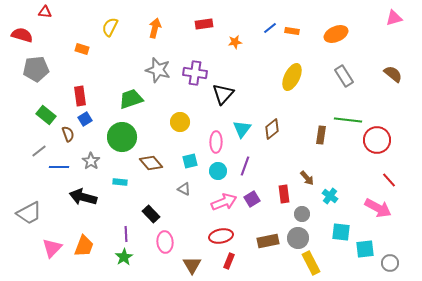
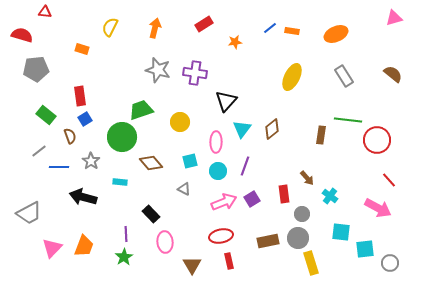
red rectangle at (204, 24): rotated 24 degrees counterclockwise
black triangle at (223, 94): moved 3 px right, 7 px down
green trapezoid at (131, 99): moved 10 px right, 11 px down
brown semicircle at (68, 134): moved 2 px right, 2 px down
red rectangle at (229, 261): rotated 35 degrees counterclockwise
yellow rectangle at (311, 263): rotated 10 degrees clockwise
